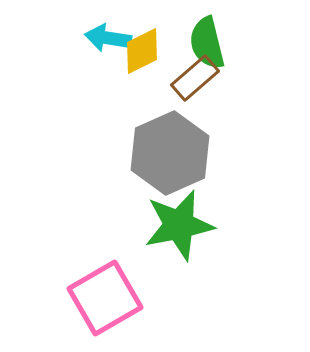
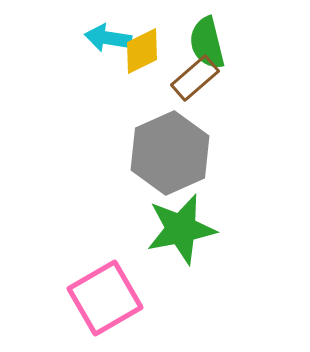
green star: moved 2 px right, 4 px down
